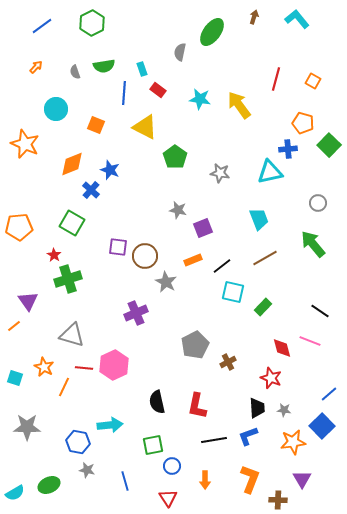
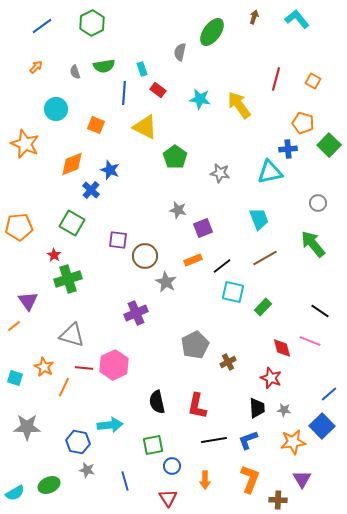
purple square at (118, 247): moved 7 px up
blue L-shape at (248, 436): moved 4 px down
